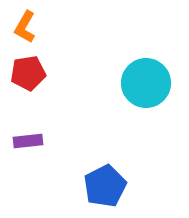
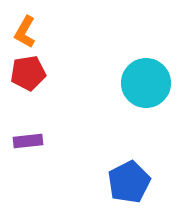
orange L-shape: moved 5 px down
blue pentagon: moved 24 px right, 4 px up
